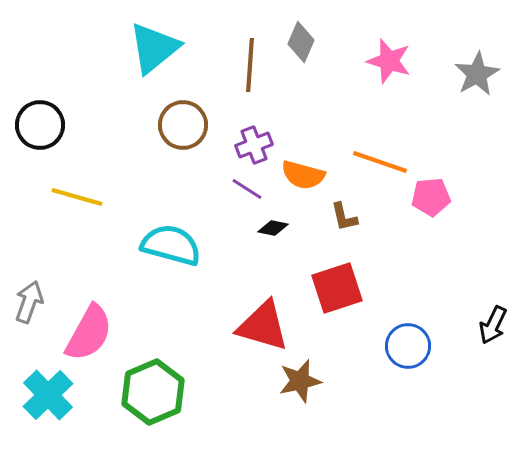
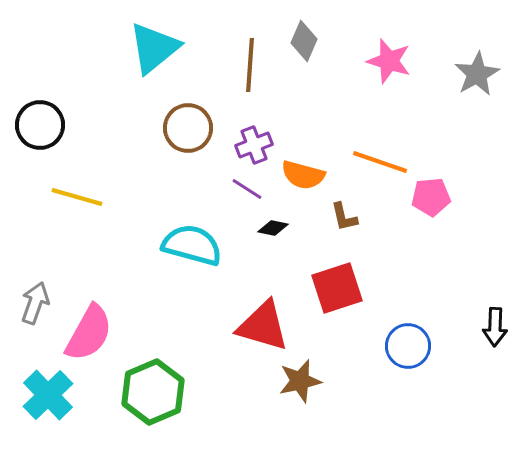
gray diamond: moved 3 px right, 1 px up
brown circle: moved 5 px right, 3 px down
cyan semicircle: moved 21 px right
gray arrow: moved 6 px right, 1 px down
black arrow: moved 2 px right, 2 px down; rotated 24 degrees counterclockwise
